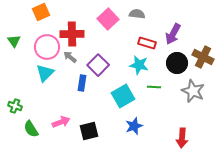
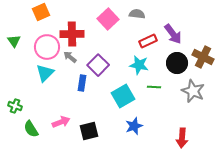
purple arrow: rotated 65 degrees counterclockwise
red rectangle: moved 1 px right, 2 px up; rotated 42 degrees counterclockwise
